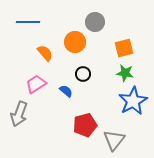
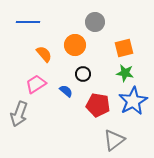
orange circle: moved 3 px down
orange semicircle: moved 1 px left, 1 px down
red pentagon: moved 13 px right, 20 px up; rotated 25 degrees clockwise
gray triangle: rotated 15 degrees clockwise
